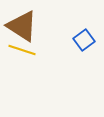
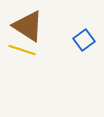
brown triangle: moved 6 px right
